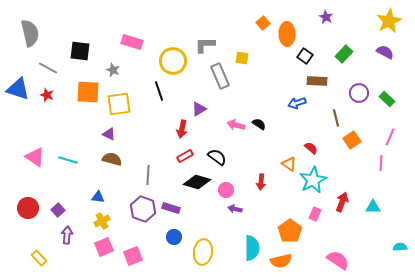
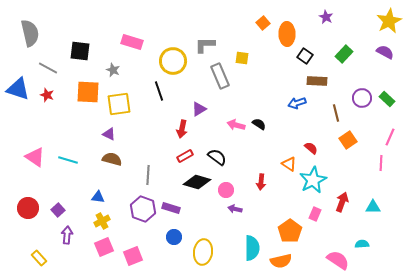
purple circle at (359, 93): moved 3 px right, 5 px down
brown line at (336, 118): moved 5 px up
orange square at (352, 140): moved 4 px left
cyan semicircle at (400, 247): moved 38 px left, 3 px up
